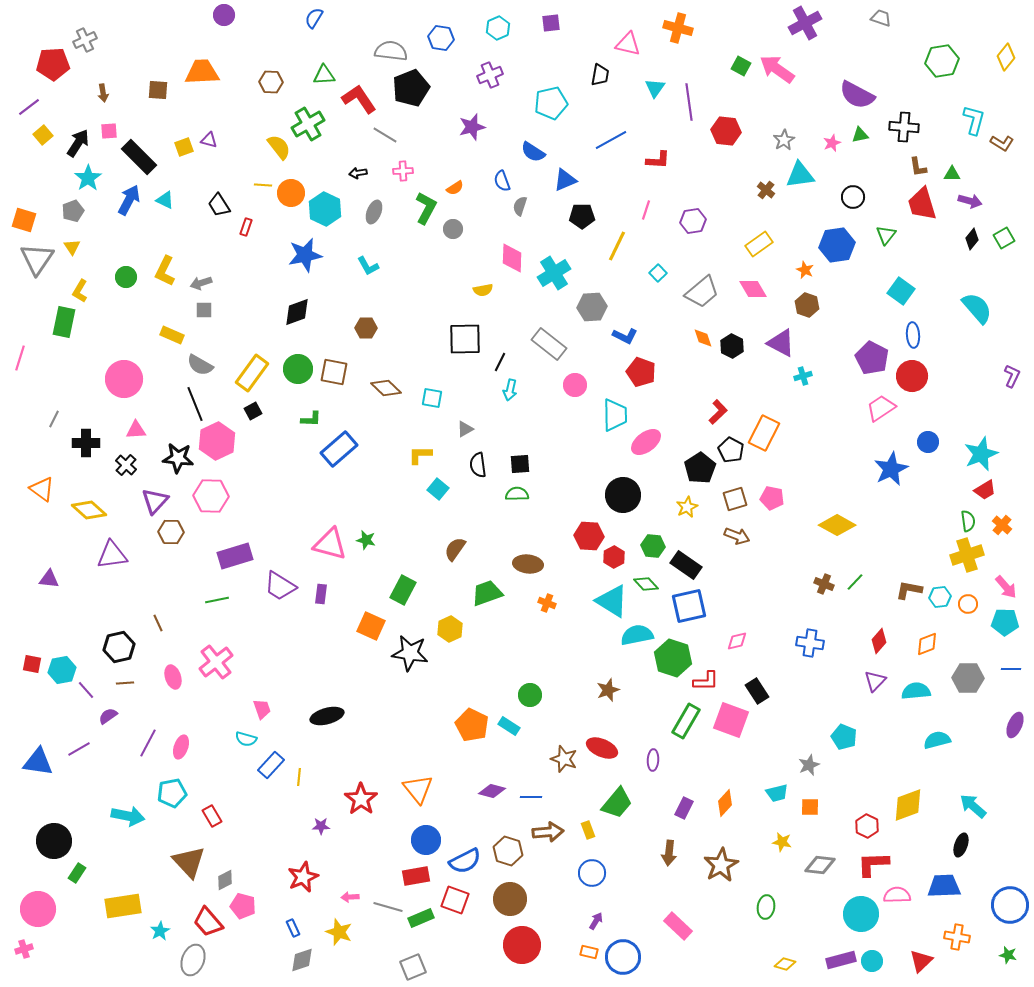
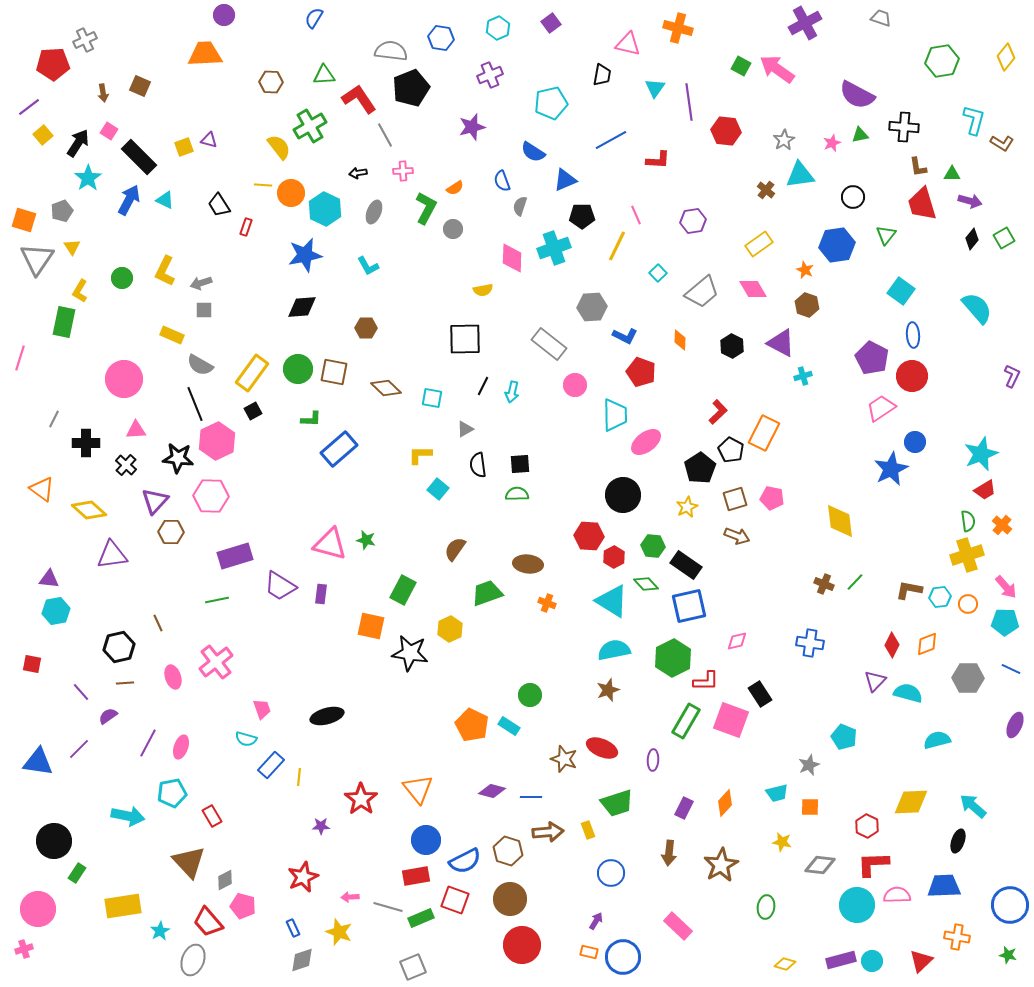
purple square at (551, 23): rotated 30 degrees counterclockwise
orange trapezoid at (202, 72): moved 3 px right, 18 px up
black trapezoid at (600, 75): moved 2 px right
brown square at (158, 90): moved 18 px left, 4 px up; rotated 20 degrees clockwise
green cross at (308, 124): moved 2 px right, 2 px down
pink square at (109, 131): rotated 36 degrees clockwise
gray line at (385, 135): rotated 30 degrees clockwise
pink line at (646, 210): moved 10 px left, 5 px down; rotated 42 degrees counterclockwise
gray pentagon at (73, 211): moved 11 px left
cyan cross at (554, 273): moved 25 px up; rotated 12 degrees clockwise
green circle at (126, 277): moved 4 px left, 1 px down
black diamond at (297, 312): moved 5 px right, 5 px up; rotated 16 degrees clockwise
orange diamond at (703, 338): moved 23 px left, 2 px down; rotated 20 degrees clockwise
black line at (500, 362): moved 17 px left, 24 px down
cyan arrow at (510, 390): moved 2 px right, 2 px down
blue circle at (928, 442): moved 13 px left
yellow diamond at (837, 525): moved 3 px right, 4 px up; rotated 54 degrees clockwise
orange square at (371, 626): rotated 12 degrees counterclockwise
cyan semicircle at (637, 635): moved 23 px left, 15 px down
red diamond at (879, 641): moved 13 px right, 4 px down; rotated 15 degrees counterclockwise
green hexagon at (673, 658): rotated 15 degrees clockwise
blue line at (1011, 669): rotated 24 degrees clockwise
cyan hexagon at (62, 670): moved 6 px left, 59 px up
purple line at (86, 690): moved 5 px left, 2 px down
black rectangle at (757, 691): moved 3 px right, 3 px down
cyan semicircle at (916, 691): moved 8 px left, 2 px down; rotated 20 degrees clockwise
purple line at (79, 749): rotated 15 degrees counterclockwise
green trapezoid at (617, 803): rotated 32 degrees clockwise
yellow diamond at (908, 805): moved 3 px right, 3 px up; rotated 18 degrees clockwise
black ellipse at (961, 845): moved 3 px left, 4 px up
blue circle at (592, 873): moved 19 px right
cyan circle at (861, 914): moved 4 px left, 9 px up
